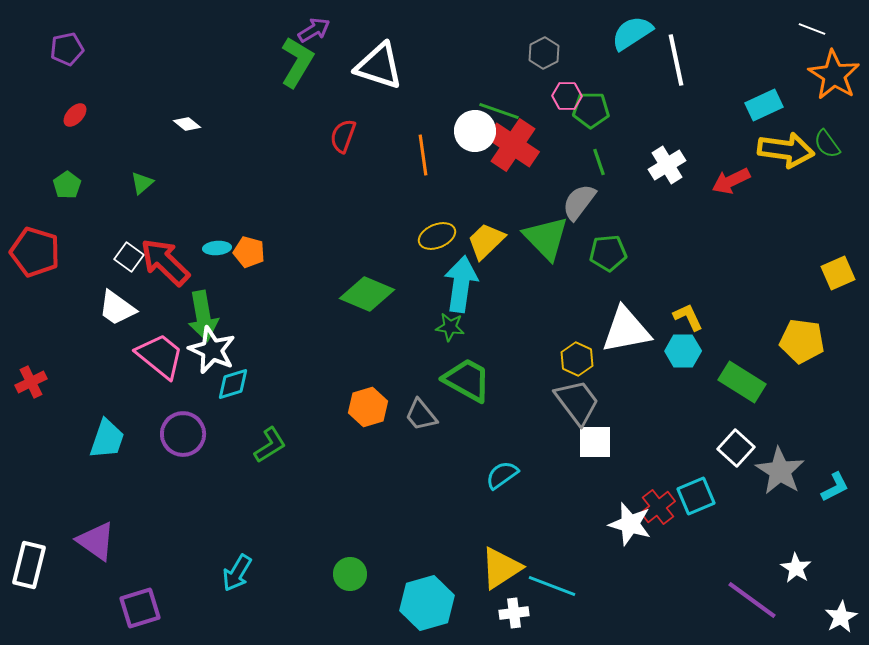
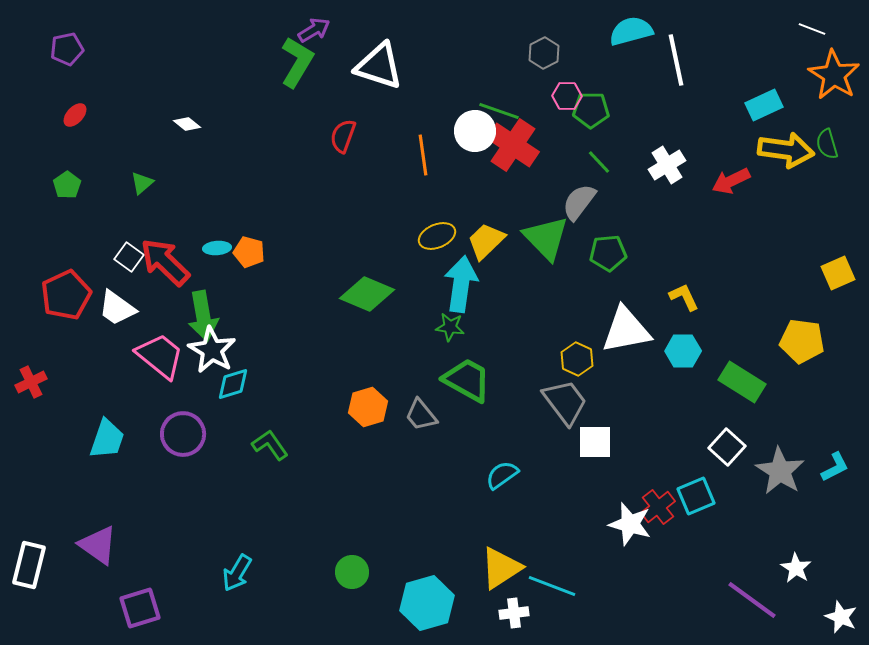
cyan semicircle at (632, 33): moved 1 px left, 2 px up; rotated 18 degrees clockwise
green semicircle at (827, 144): rotated 20 degrees clockwise
green line at (599, 162): rotated 24 degrees counterclockwise
red pentagon at (35, 252): moved 31 px right, 43 px down; rotated 30 degrees clockwise
yellow L-shape at (688, 317): moved 4 px left, 20 px up
white star at (212, 350): rotated 6 degrees clockwise
gray trapezoid at (577, 402): moved 12 px left
green L-shape at (270, 445): rotated 93 degrees counterclockwise
white square at (736, 448): moved 9 px left, 1 px up
cyan L-shape at (835, 487): moved 20 px up
purple triangle at (96, 541): moved 2 px right, 4 px down
green circle at (350, 574): moved 2 px right, 2 px up
white star at (841, 617): rotated 20 degrees counterclockwise
